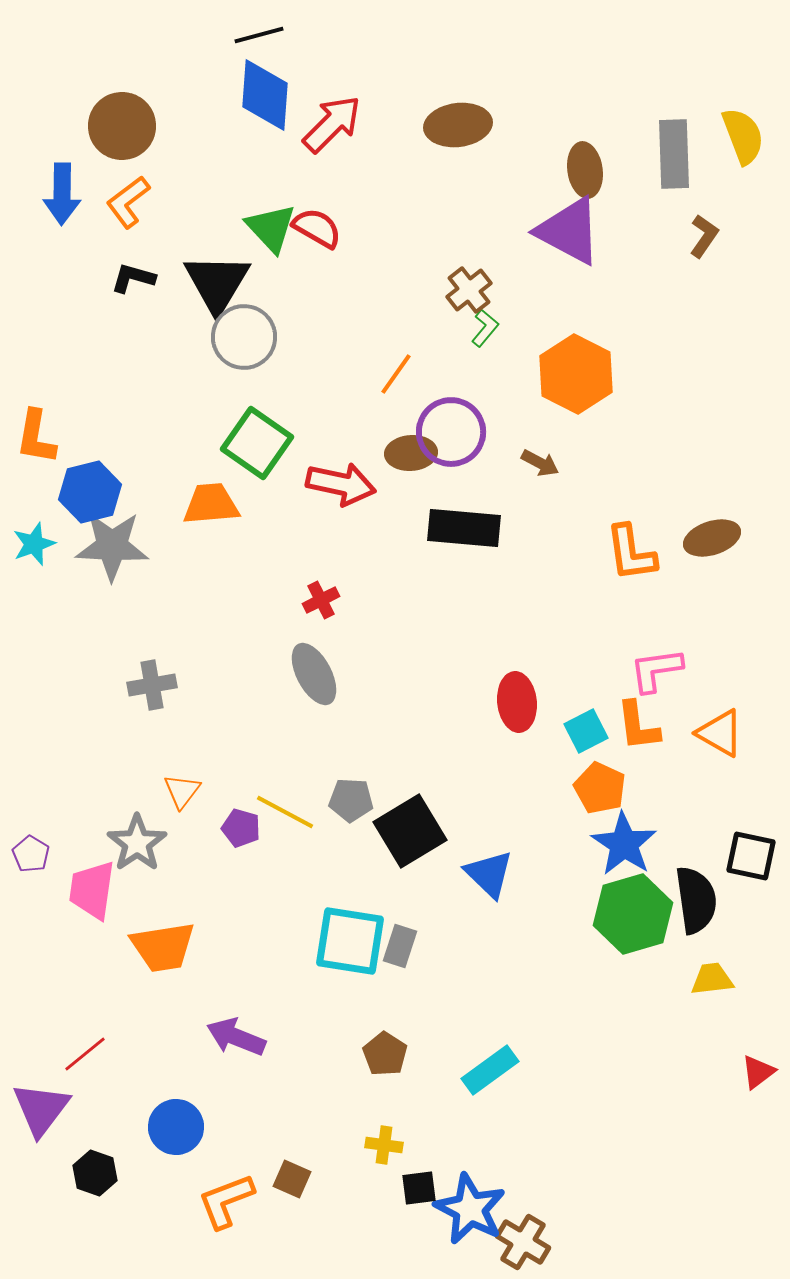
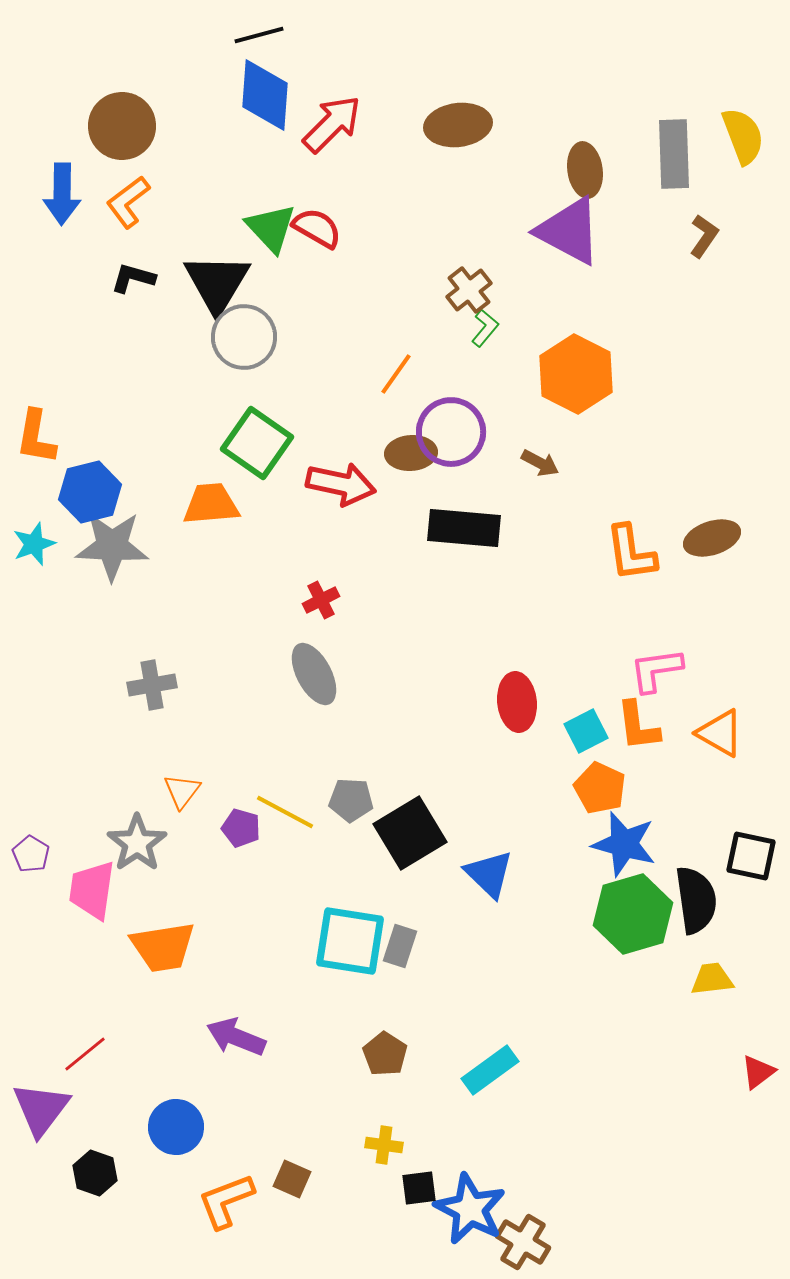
black square at (410, 831): moved 2 px down
blue star at (624, 844): rotated 18 degrees counterclockwise
